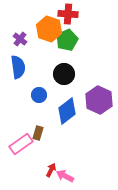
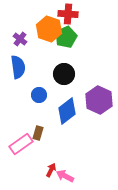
green pentagon: moved 1 px left, 3 px up
